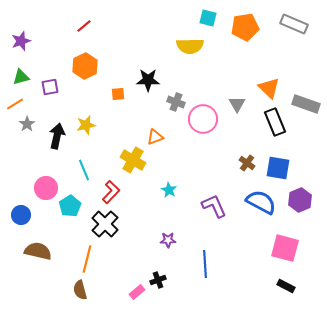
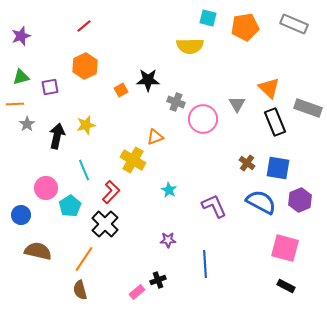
purple star at (21, 41): moved 5 px up
orange square at (118, 94): moved 3 px right, 4 px up; rotated 24 degrees counterclockwise
orange line at (15, 104): rotated 30 degrees clockwise
gray rectangle at (306, 104): moved 2 px right, 4 px down
orange line at (87, 259): moved 3 px left; rotated 20 degrees clockwise
